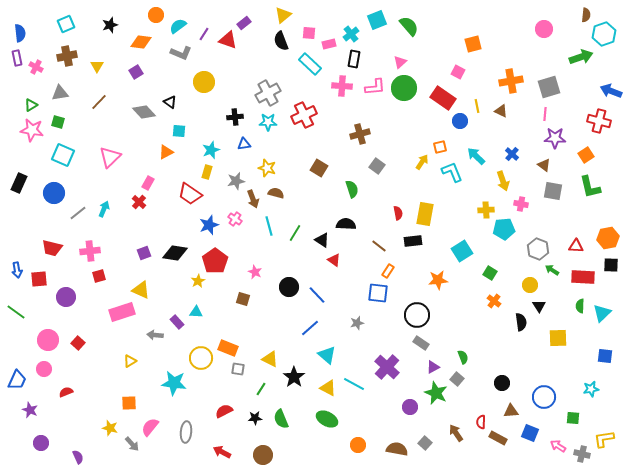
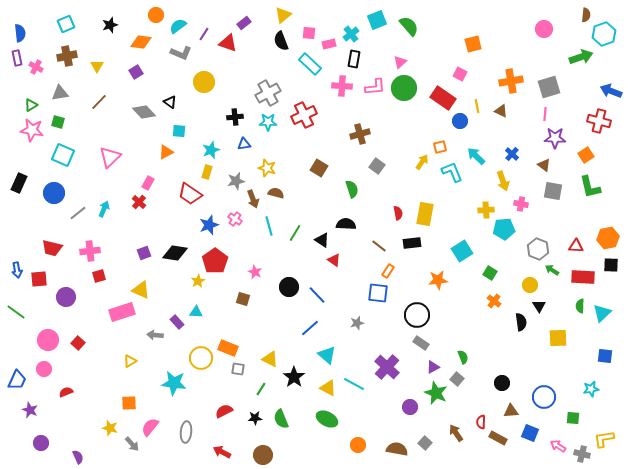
red triangle at (228, 40): moved 3 px down
pink square at (458, 72): moved 2 px right, 2 px down
black rectangle at (413, 241): moved 1 px left, 2 px down
